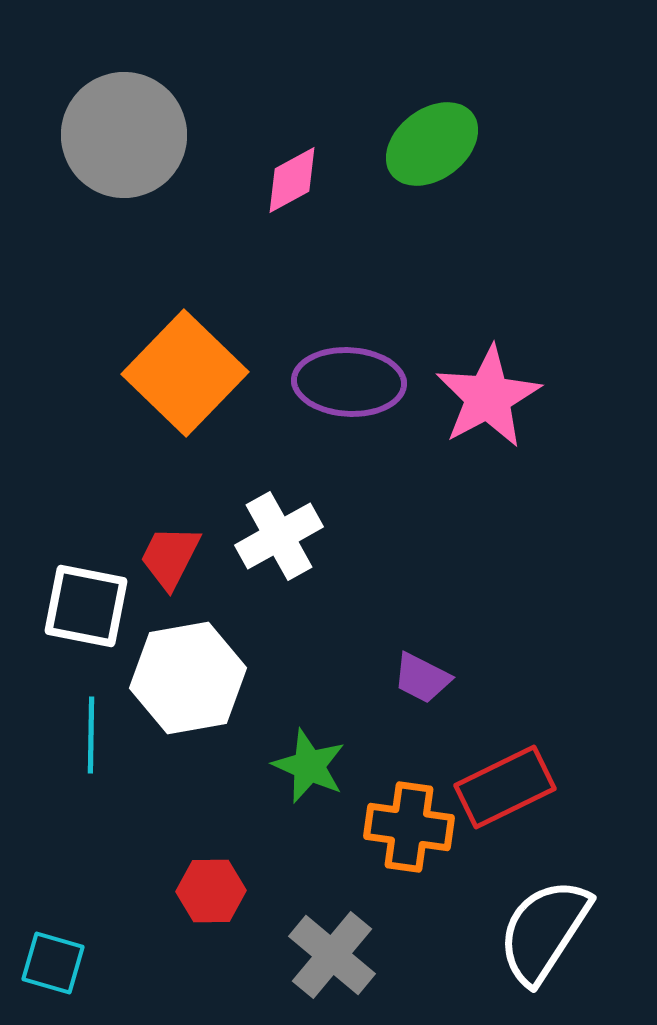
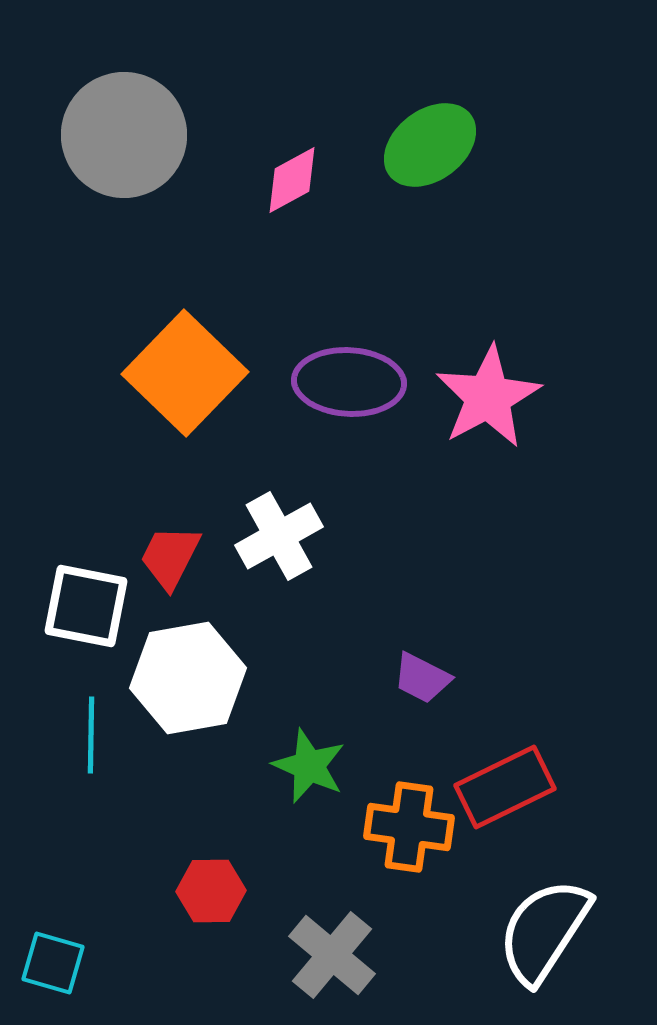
green ellipse: moved 2 px left, 1 px down
